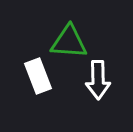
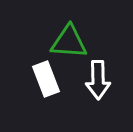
white rectangle: moved 8 px right, 3 px down
